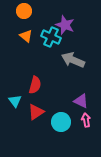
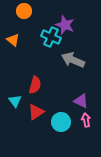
orange triangle: moved 13 px left, 4 px down
